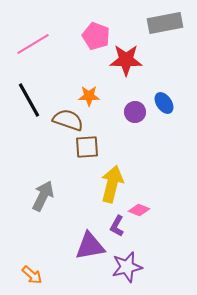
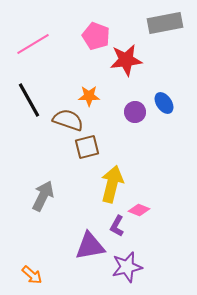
red star: rotated 8 degrees counterclockwise
brown square: rotated 10 degrees counterclockwise
